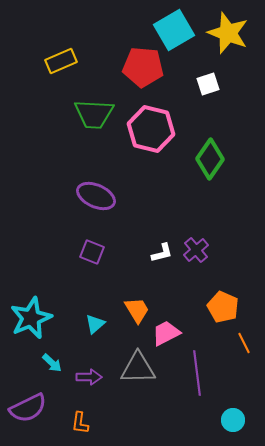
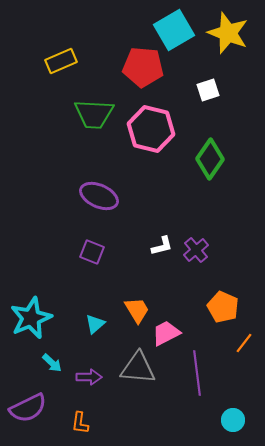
white square: moved 6 px down
purple ellipse: moved 3 px right
white L-shape: moved 7 px up
orange line: rotated 65 degrees clockwise
gray triangle: rotated 6 degrees clockwise
